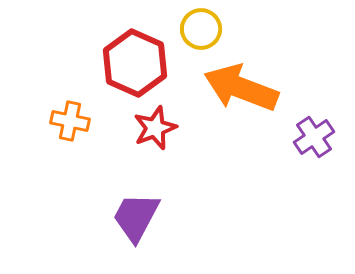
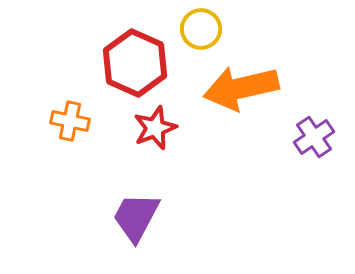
orange arrow: rotated 34 degrees counterclockwise
